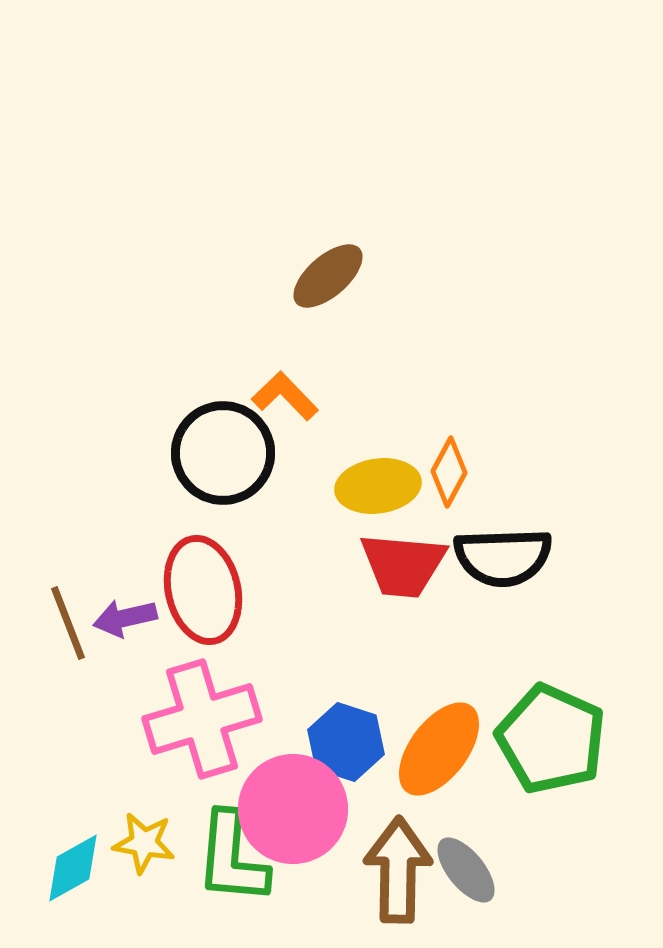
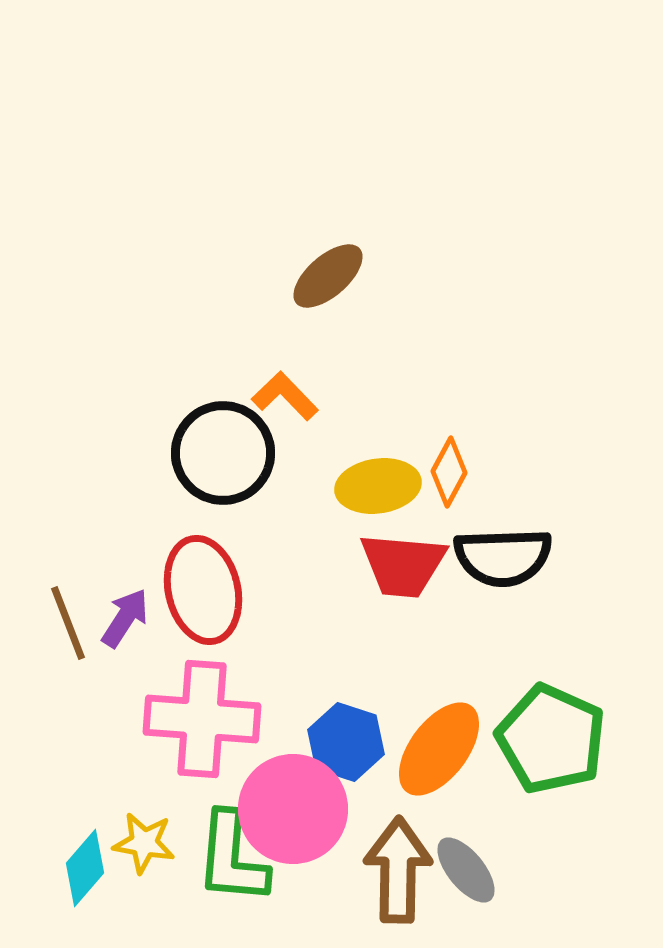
purple arrow: rotated 136 degrees clockwise
pink cross: rotated 21 degrees clockwise
cyan diamond: moved 12 px right; rotated 20 degrees counterclockwise
